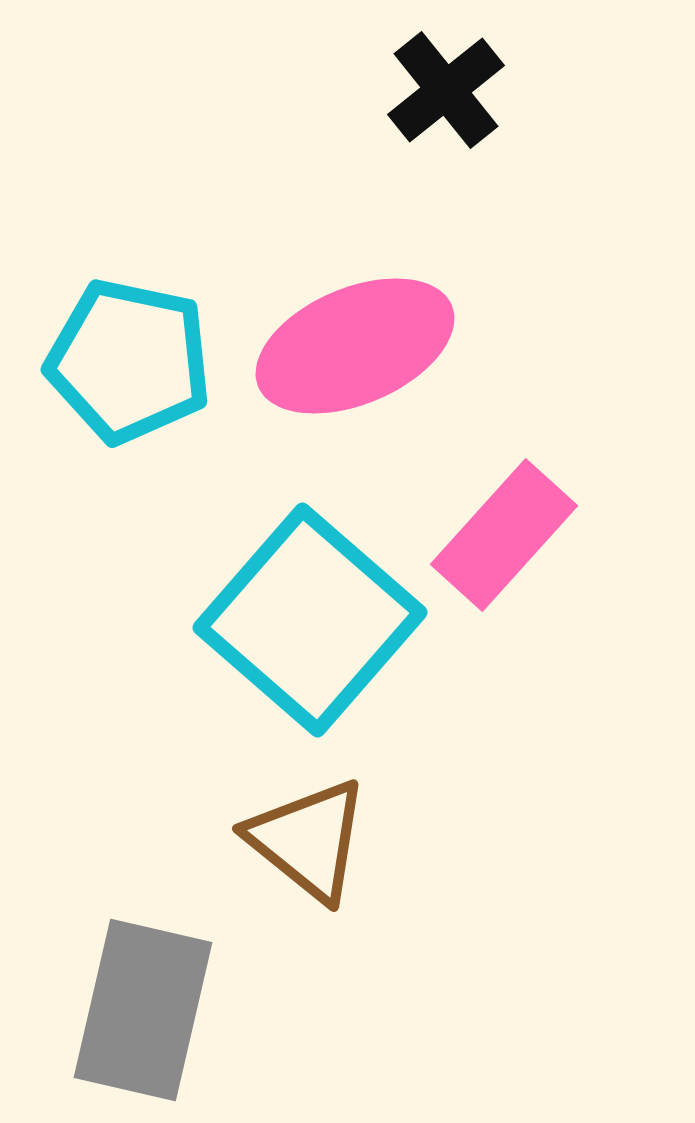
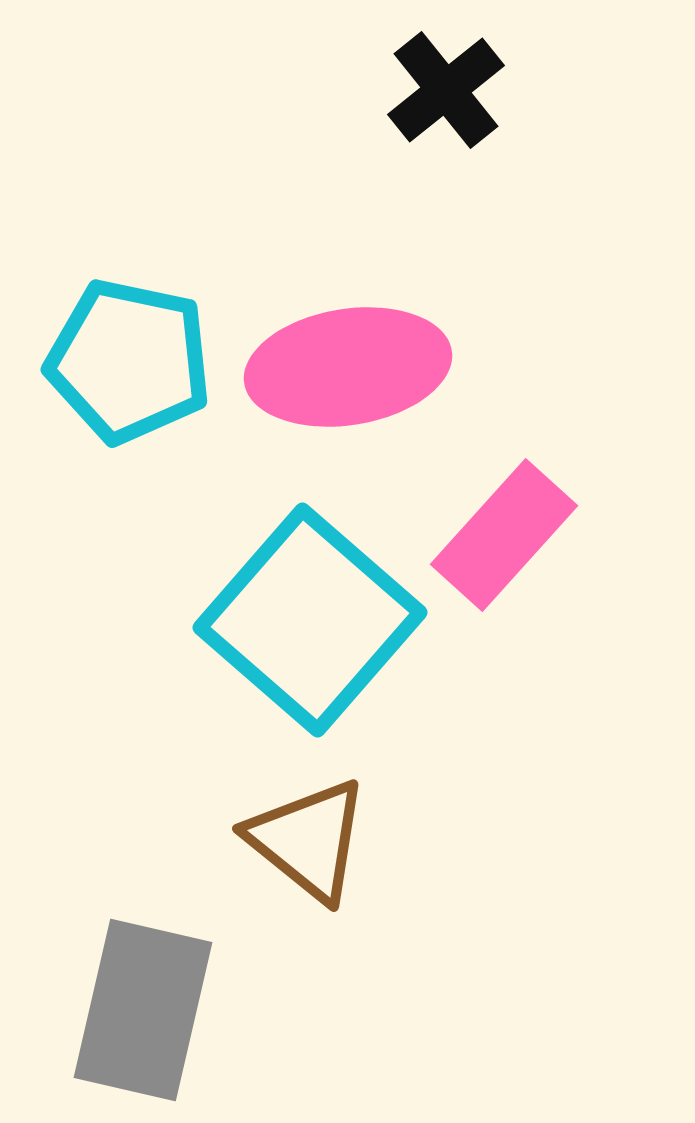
pink ellipse: moved 7 px left, 21 px down; rotated 14 degrees clockwise
